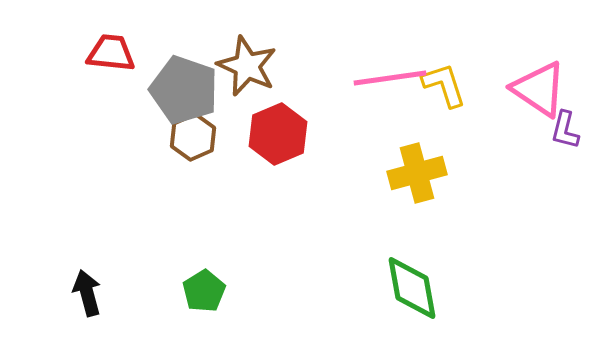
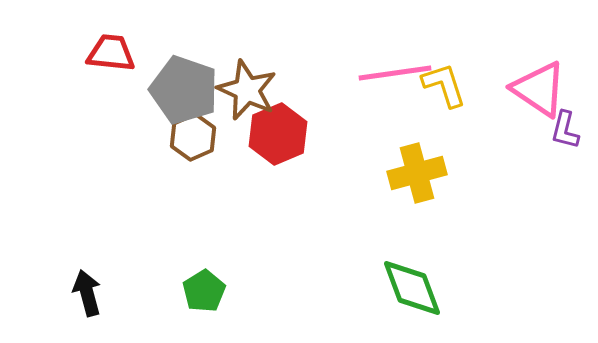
brown star: moved 24 px down
pink line: moved 5 px right, 5 px up
green diamond: rotated 10 degrees counterclockwise
